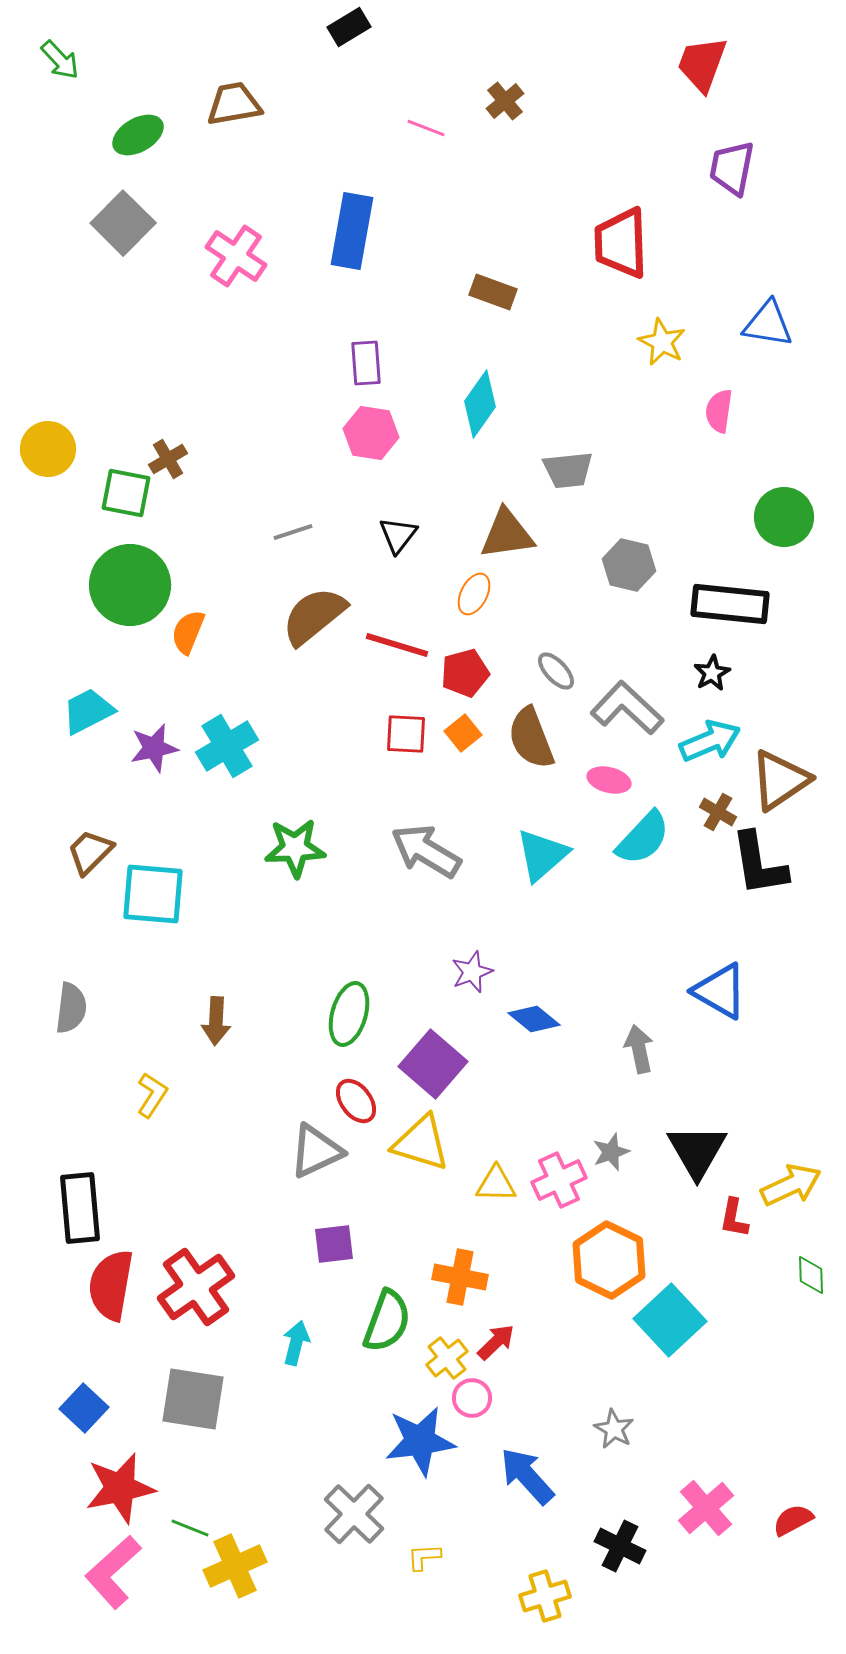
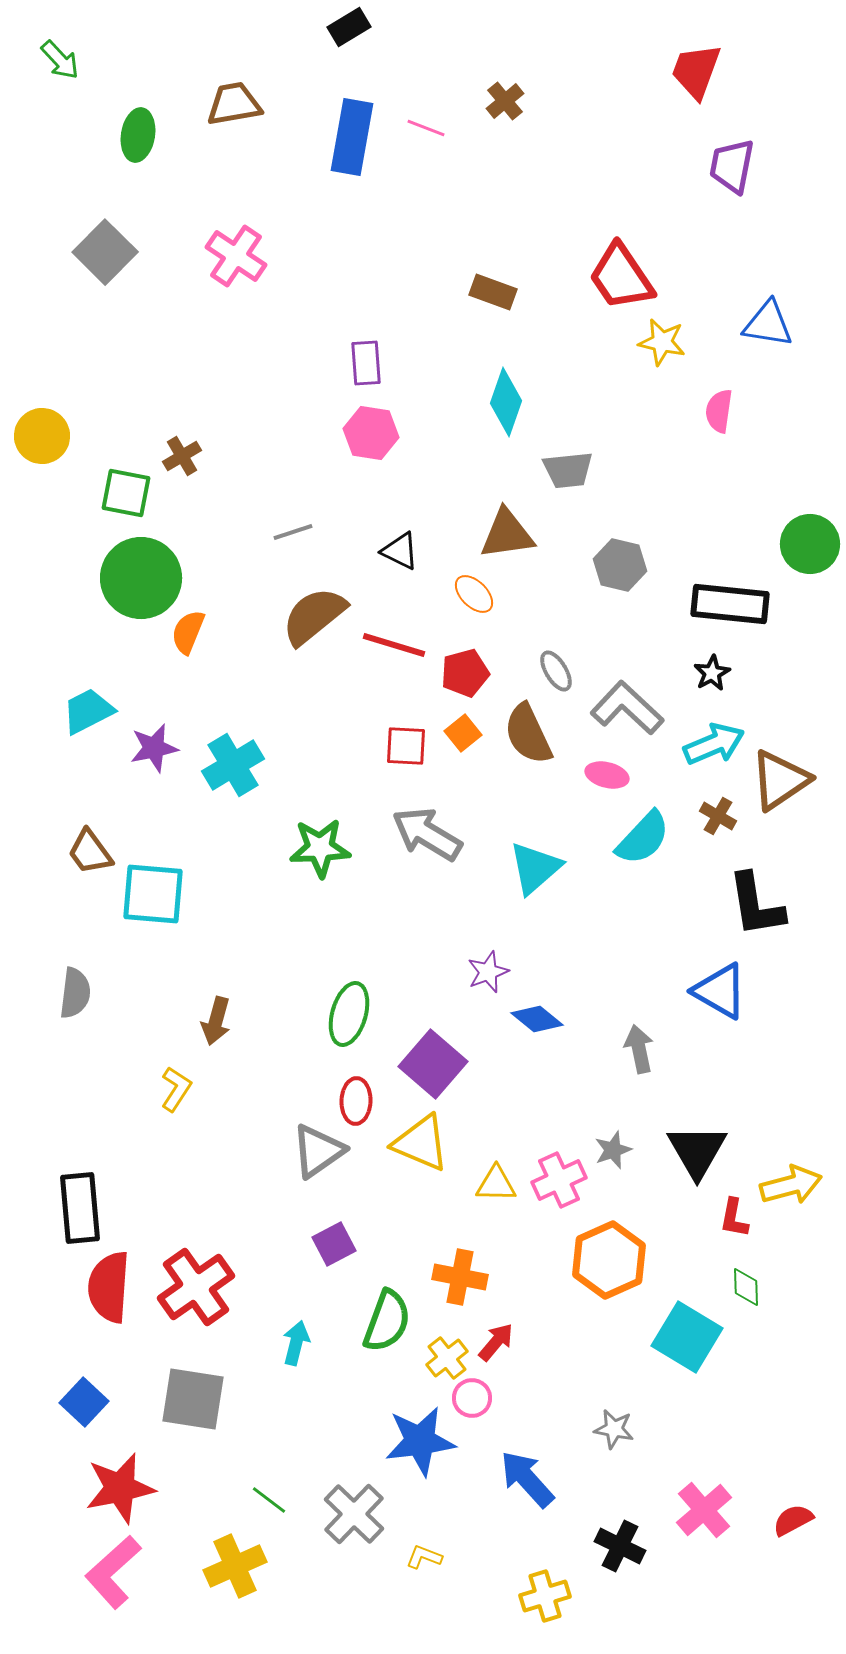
red trapezoid at (702, 64): moved 6 px left, 7 px down
green ellipse at (138, 135): rotated 51 degrees counterclockwise
purple trapezoid at (732, 168): moved 2 px up
gray square at (123, 223): moved 18 px left, 29 px down
blue rectangle at (352, 231): moved 94 px up
red trapezoid at (621, 243): moved 34 px down; rotated 32 degrees counterclockwise
yellow star at (662, 342): rotated 15 degrees counterclockwise
cyan diamond at (480, 404): moved 26 px right, 2 px up; rotated 16 degrees counterclockwise
yellow circle at (48, 449): moved 6 px left, 13 px up
brown cross at (168, 459): moved 14 px right, 3 px up
green circle at (784, 517): moved 26 px right, 27 px down
black triangle at (398, 535): moved 2 px right, 16 px down; rotated 42 degrees counterclockwise
gray hexagon at (629, 565): moved 9 px left
green circle at (130, 585): moved 11 px right, 7 px up
orange ellipse at (474, 594): rotated 72 degrees counterclockwise
red line at (397, 645): moved 3 px left
gray ellipse at (556, 671): rotated 12 degrees clockwise
red square at (406, 734): moved 12 px down
brown semicircle at (531, 738): moved 3 px left, 4 px up; rotated 4 degrees counterclockwise
cyan arrow at (710, 741): moved 4 px right, 3 px down
cyan cross at (227, 746): moved 6 px right, 19 px down
pink ellipse at (609, 780): moved 2 px left, 5 px up
brown cross at (718, 812): moved 4 px down
green star at (295, 848): moved 25 px right
gray arrow at (426, 851): moved 1 px right, 17 px up
brown trapezoid at (90, 852): rotated 81 degrees counterclockwise
cyan triangle at (542, 855): moved 7 px left, 13 px down
black L-shape at (759, 864): moved 3 px left, 41 px down
purple star at (472, 972): moved 16 px right
gray semicircle at (71, 1008): moved 4 px right, 15 px up
blue diamond at (534, 1019): moved 3 px right
brown arrow at (216, 1021): rotated 12 degrees clockwise
yellow L-shape at (152, 1095): moved 24 px right, 6 px up
red ellipse at (356, 1101): rotated 39 degrees clockwise
yellow triangle at (421, 1143): rotated 6 degrees clockwise
gray triangle at (316, 1151): moved 2 px right; rotated 10 degrees counterclockwise
gray star at (611, 1152): moved 2 px right, 2 px up
yellow arrow at (791, 1185): rotated 10 degrees clockwise
purple square at (334, 1244): rotated 21 degrees counterclockwise
orange hexagon at (609, 1260): rotated 10 degrees clockwise
green diamond at (811, 1275): moved 65 px left, 12 px down
red semicircle at (111, 1285): moved 2 px left, 2 px down; rotated 6 degrees counterclockwise
cyan square at (670, 1320): moved 17 px right, 17 px down; rotated 16 degrees counterclockwise
red arrow at (496, 1342): rotated 6 degrees counterclockwise
blue square at (84, 1408): moved 6 px up
gray star at (614, 1429): rotated 18 degrees counterclockwise
blue arrow at (527, 1476): moved 3 px down
pink cross at (706, 1508): moved 2 px left, 2 px down
green line at (190, 1528): moved 79 px right, 28 px up; rotated 15 degrees clockwise
yellow L-shape at (424, 1557): rotated 24 degrees clockwise
